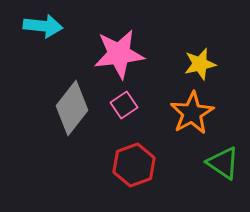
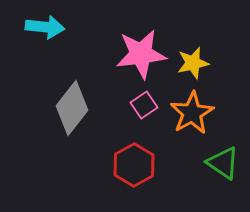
cyan arrow: moved 2 px right, 1 px down
pink star: moved 22 px right
yellow star: moved 7 px left, 1 px up
pink square: moved 20 px right
red hexagon: rotated 9 degrees counterclockwise
